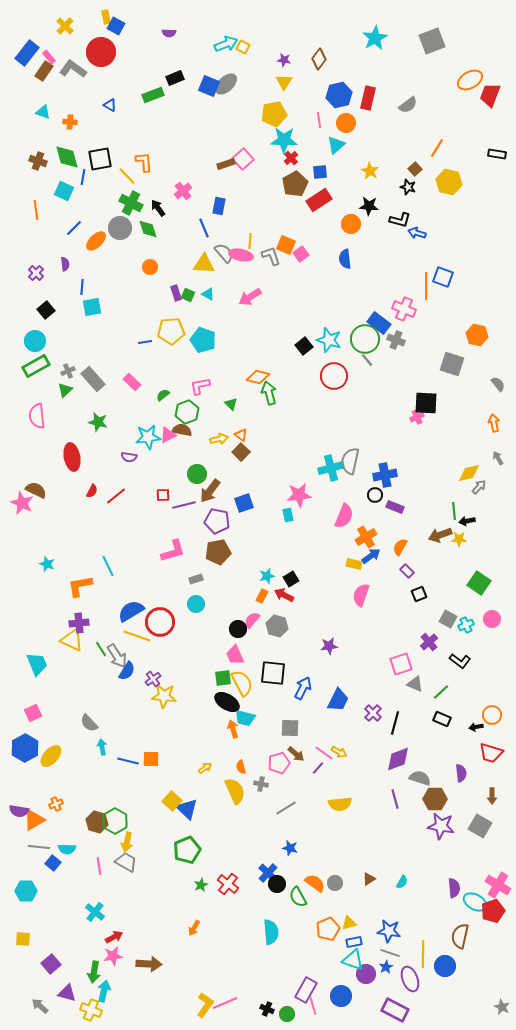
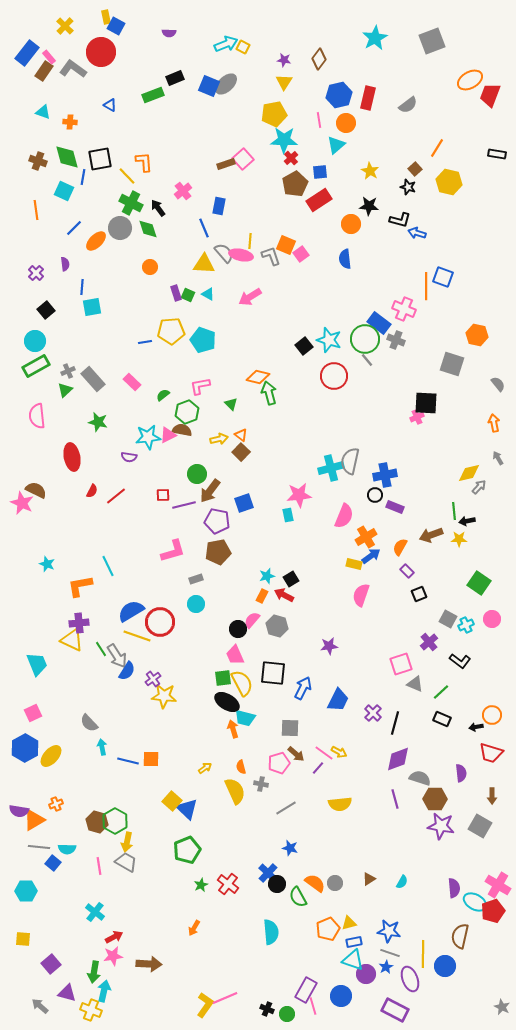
brown arrow at (440, 535): moved 9 px left
pink line at (225, 1003): moved 5 px up
